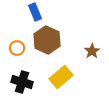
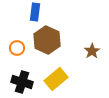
blue rectangle: rotated 30 degrees clockwise
yellow rectangle: moved 5 px left, 2 px down
